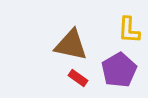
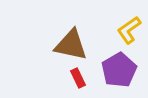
yellow L-shape: rotated 52 degrees clockwise
red rectangle: rotated 30 degrees clockwise
